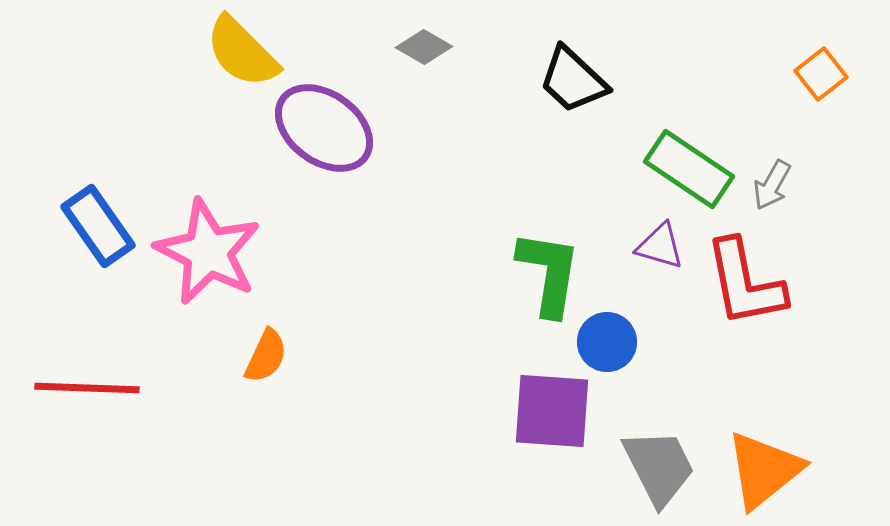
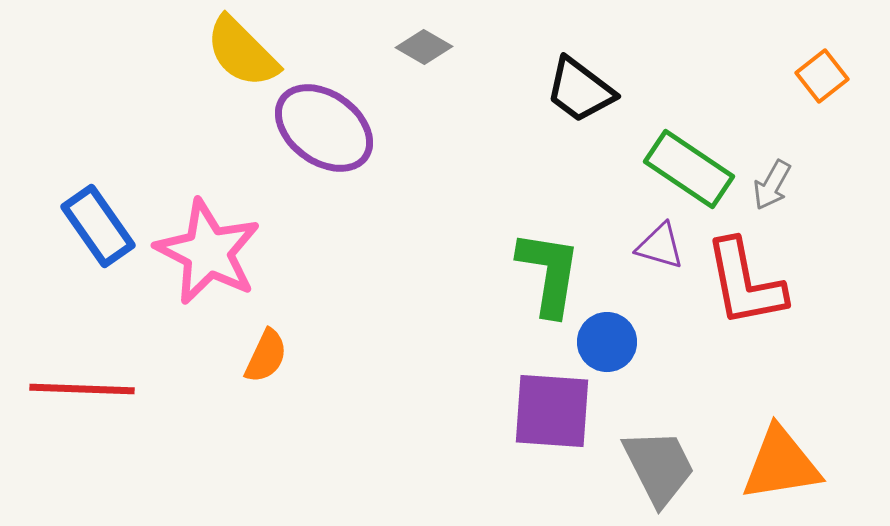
orange square: moved 1 px right, 2 px down
black trapezoid: moved 7 px right, 10 px down; rotated 6 degrees counterclockwise
red line: moved 5 px left, 1 px down
orange triangle: moved 17 px right, 6 px up; rotated 30 degrees clockwise
